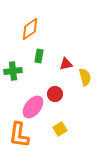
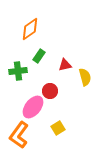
green rectangle: rotated 24 degrees clockwise
red triangle: moved 1 px left, 1 px down
green cross: moved 5 px right
red circle: moved 5 px left, 3 px up
yellow square: moved 2 px left, 1 px up
orange L-shape: rotated 28 degrees clockwise
